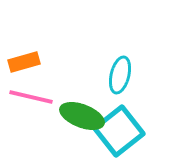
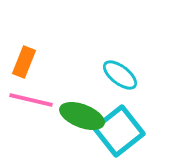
orange rectangle: rotated 52 degrees counterclockwise
cyan ellipse: rotated 66 degrees counterclockwise
pink line: moved 3 px down
